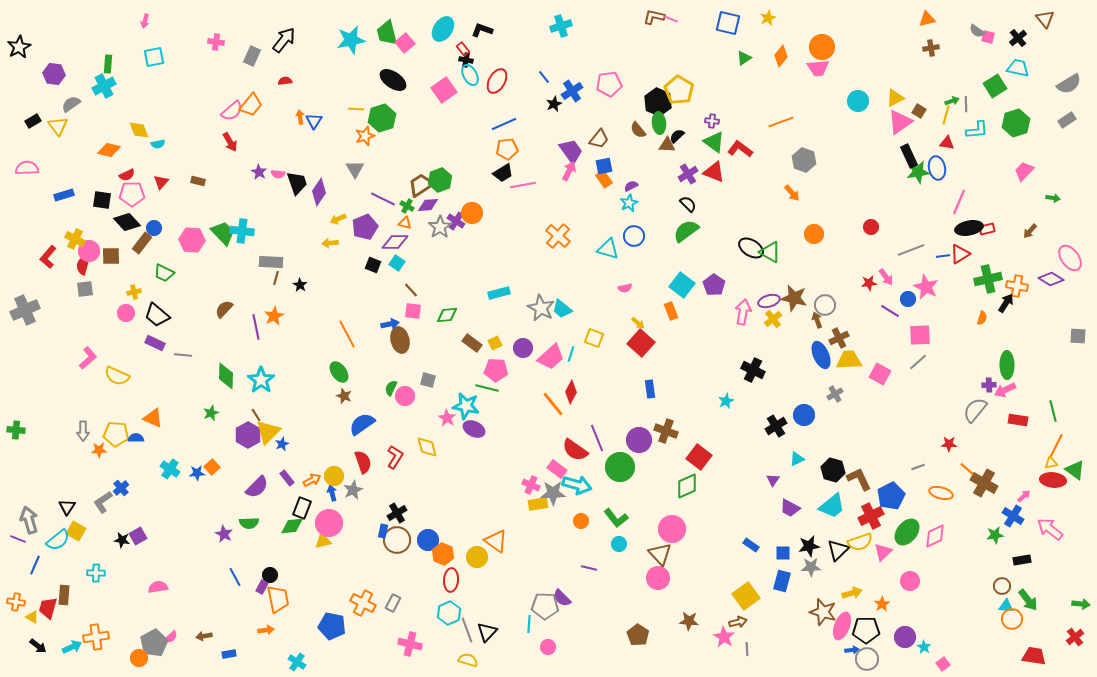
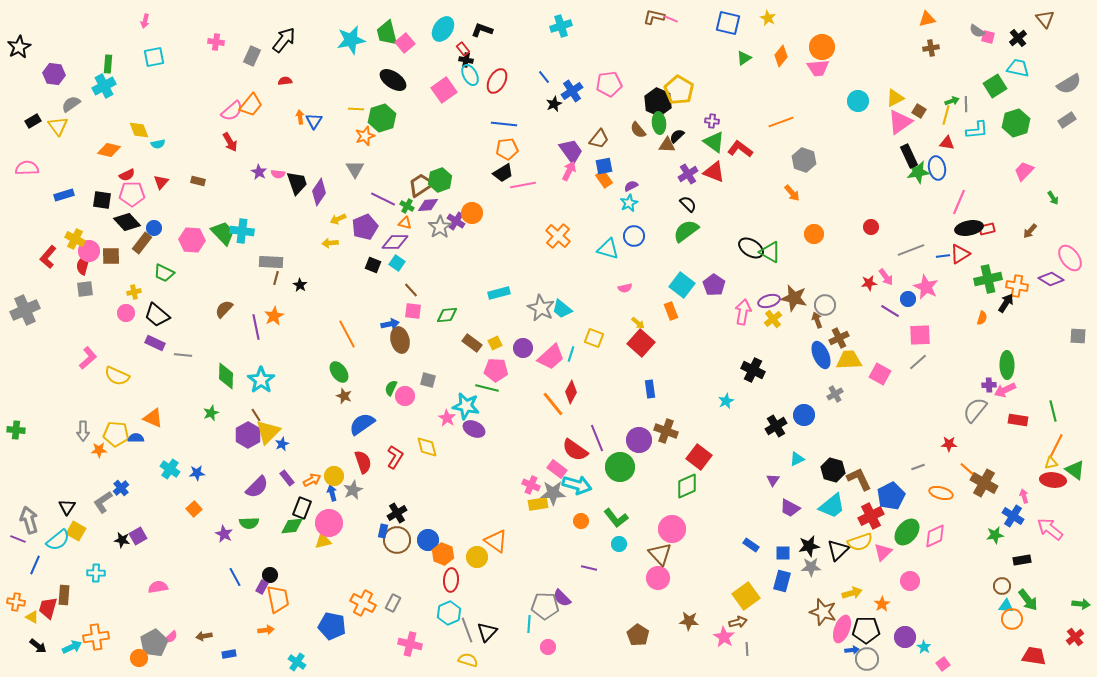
yellow star at (768, 18): rotated 21 degrees counterclockwise
blue line at (504, 124): rotated 30 degrees clockwise
green arrow at (1053, 198): rotated 48 degrees clockwise
orange square at (212, 467): moved 18 px left, 42 px down
pink arrow at (1024, 496): rotated 64 degrees counterclockwise
pink ellipse at (842, 626): moved 3 px down
